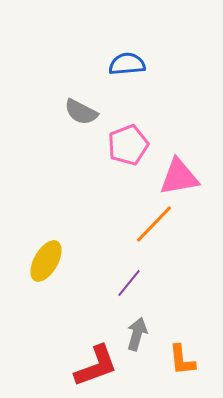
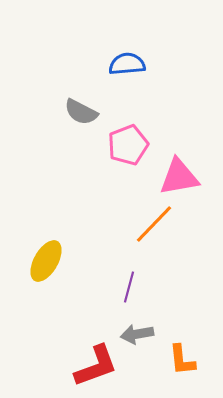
purple line: moved 4 px down; rotated 24 degrees counterclockwise
gray arrow: rotated 116 degrees counterclockwise
